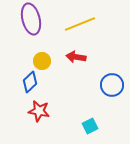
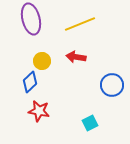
cyan square: moved 3 px up
